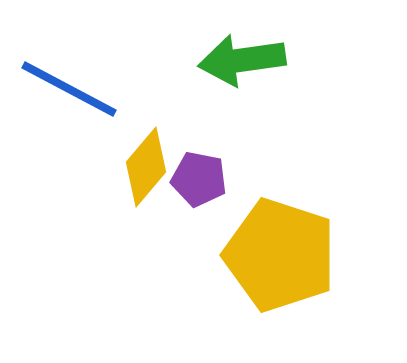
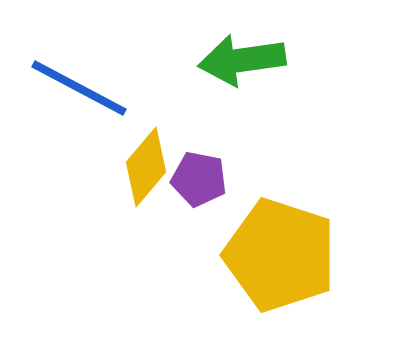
blue line: moved 10 px right, 1 px up
